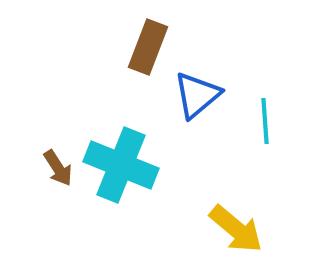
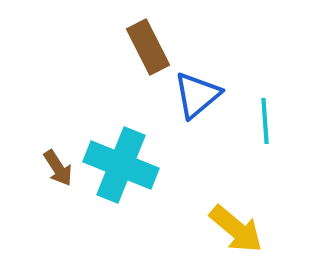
brown rectangle: rotated 48 degrees counterclockwise
